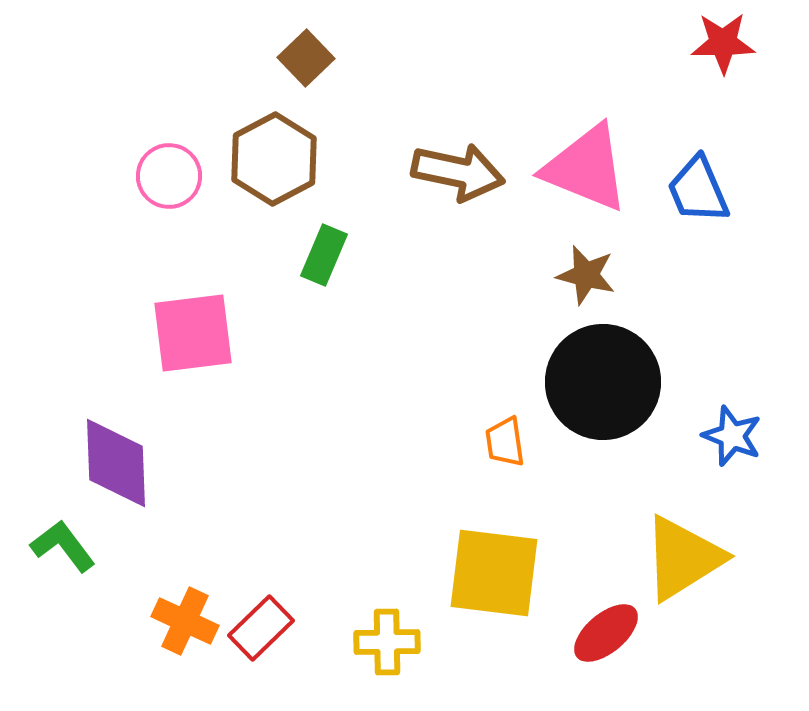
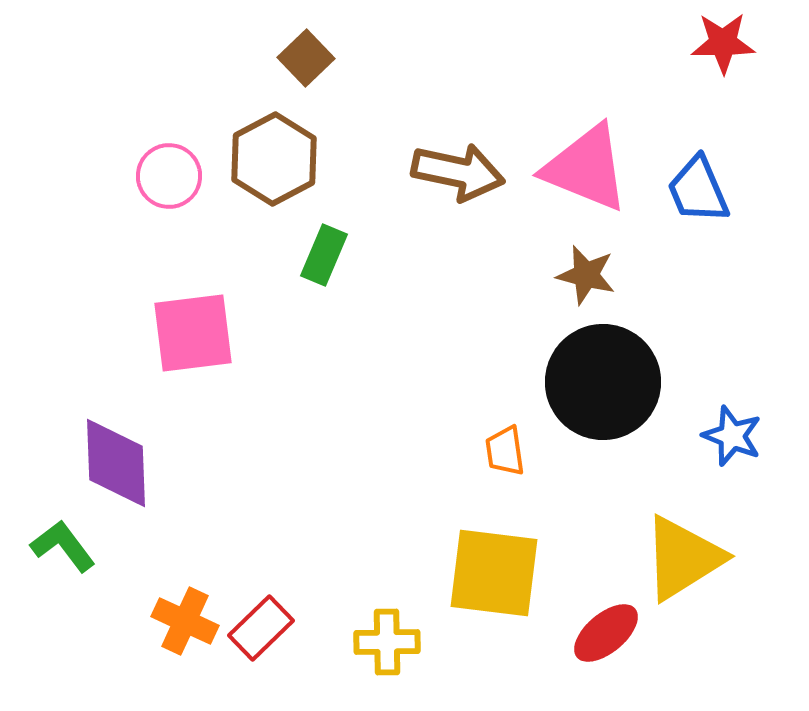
orange trapezoid: moved 9 px down
